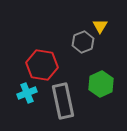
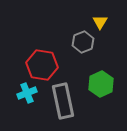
yellow triangle: moved 4 px up
